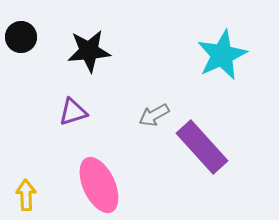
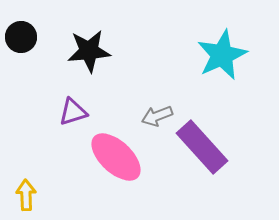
gray arrow: moved 3 px right, 1 px down; rotated 8 degrees clockwise
pink ellipse: moved 17 px right, 28 px up; rotated 22 degrees counterclockwise
